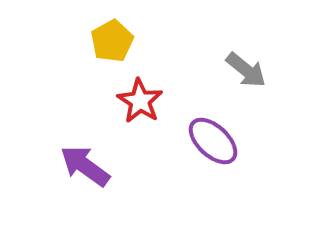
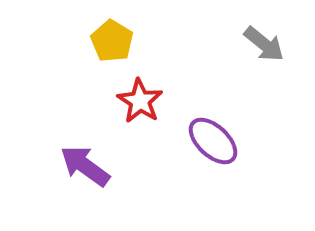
yellow pentagon: rotated 12 degrees counterclockwise
gray arrow: moved 18 px right, 26 px up
